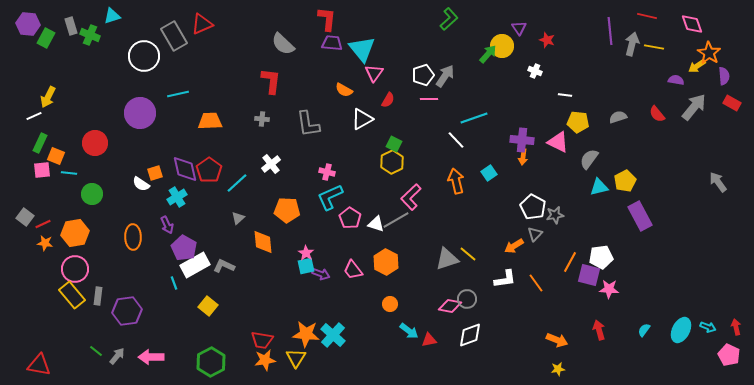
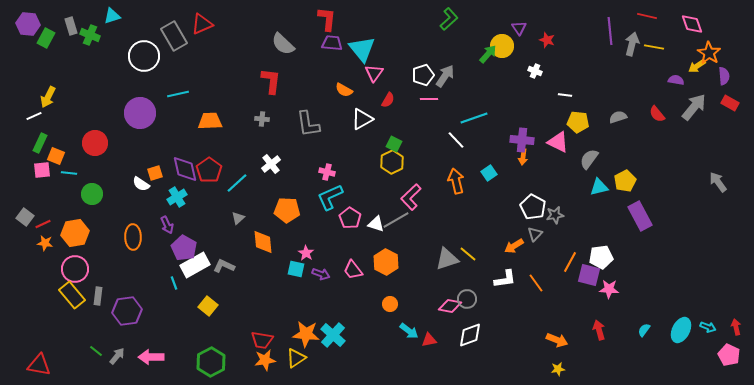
red rectangle at (732, 103): moved 2 px left
cyan square at (306, 266): moved 10 px left, 3 px down; rotated 24 degrees clockwise
yellow triangle at (296, 358): rotated 25 degrees clockwise
